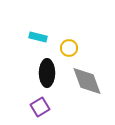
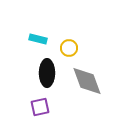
cyan rectangle: moved 2 px down
purple square: rotated 18 degrees clockwise
